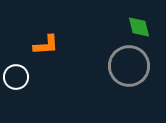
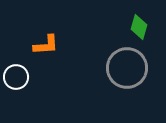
green diamond: rotated 30 degrees clockwise
gray circle: moved 2 px left, 2 px down
